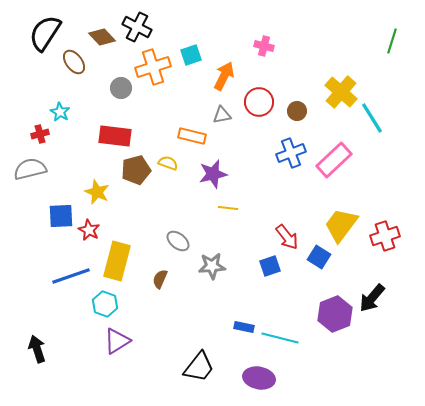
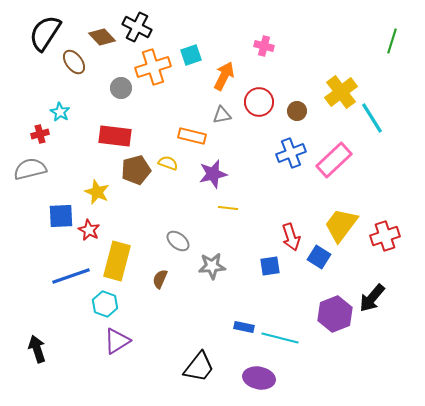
yellow cross at (341, 92): rotated 12 degrees clockwise
red arrow at (287, 237): moved 4 px right; rotated 20 degrees clockwise
blue square at (270, 266): rotated 10 degrees clockwise
